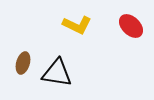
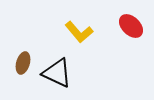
yellow L-shape: moved 2 px right, 7 px down; rotated 24 degrees clockwise
black triangle: rotated 16 degrees clockwise
